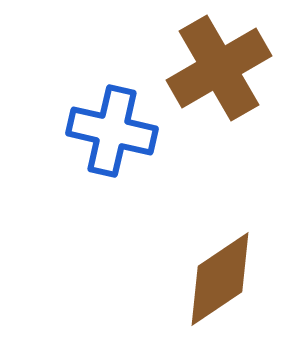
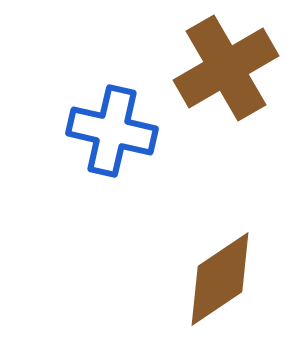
brown cross: moved 7 px right
